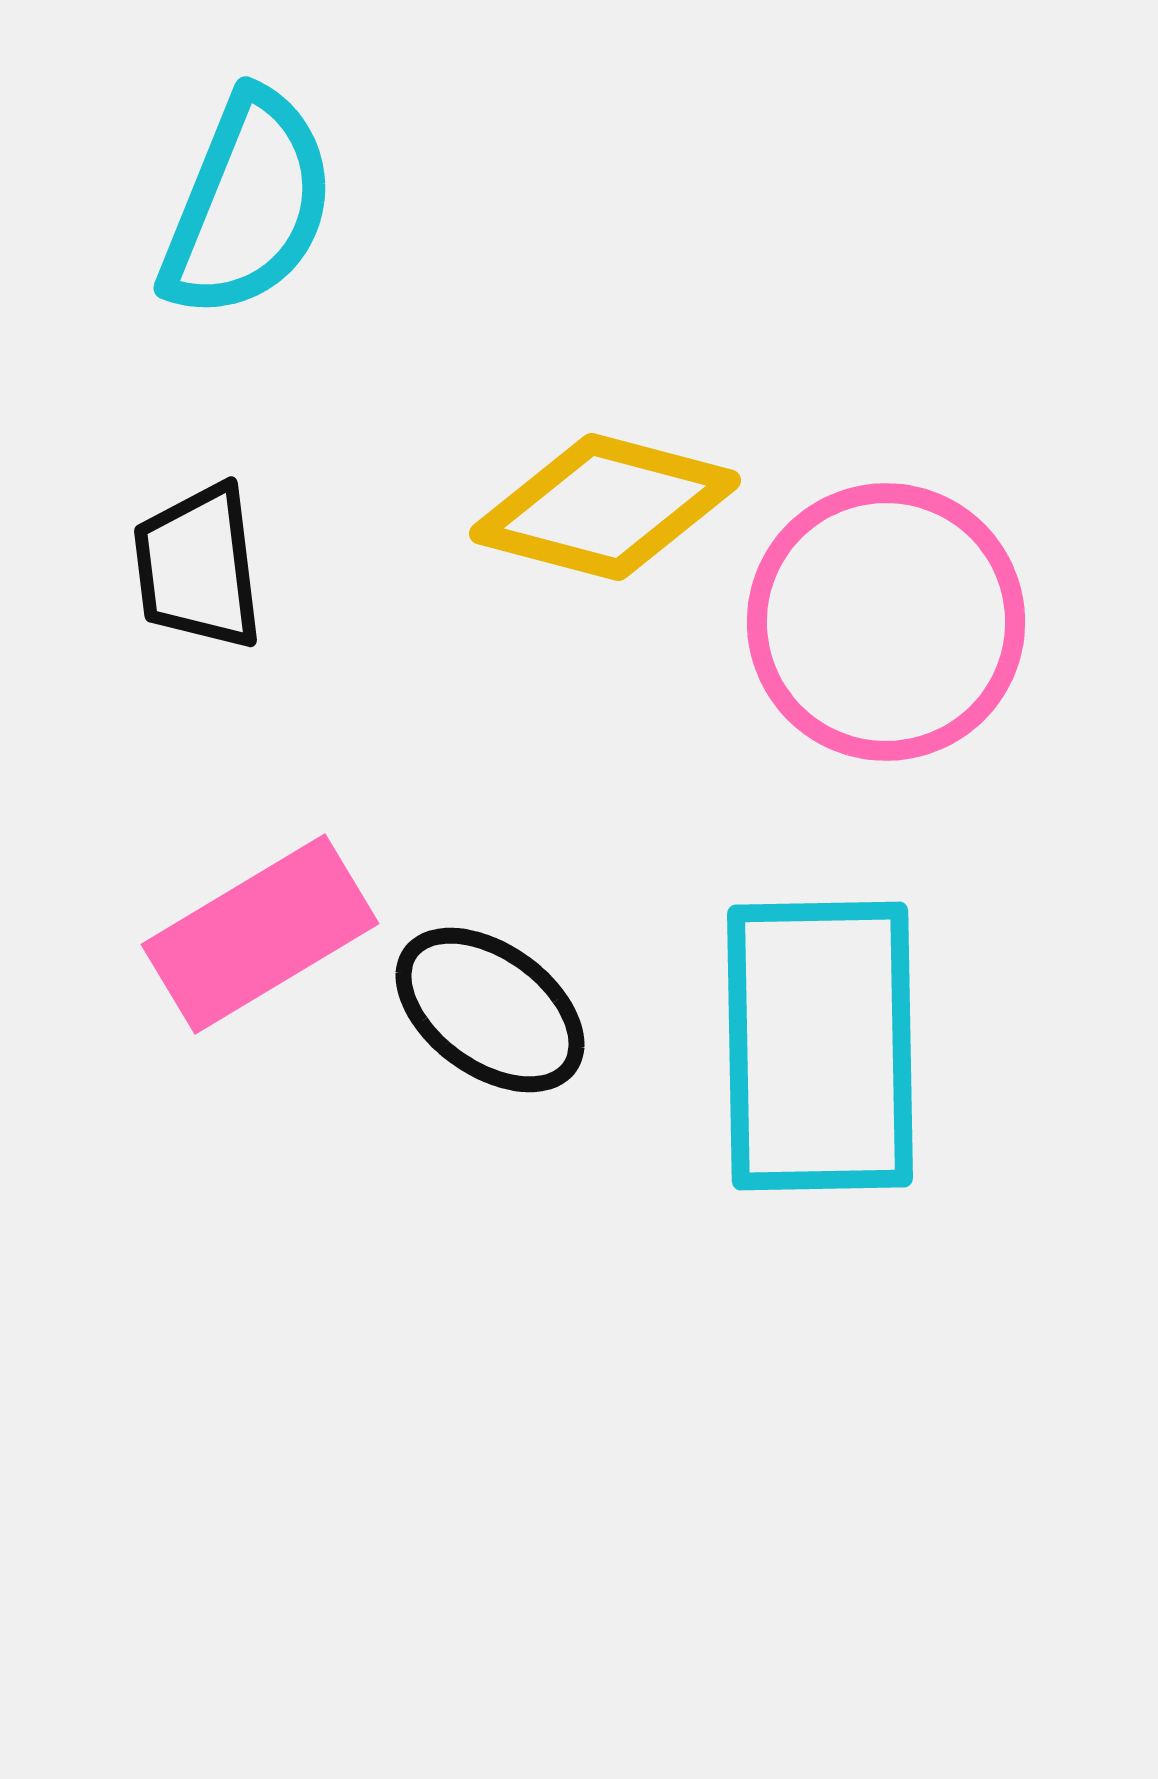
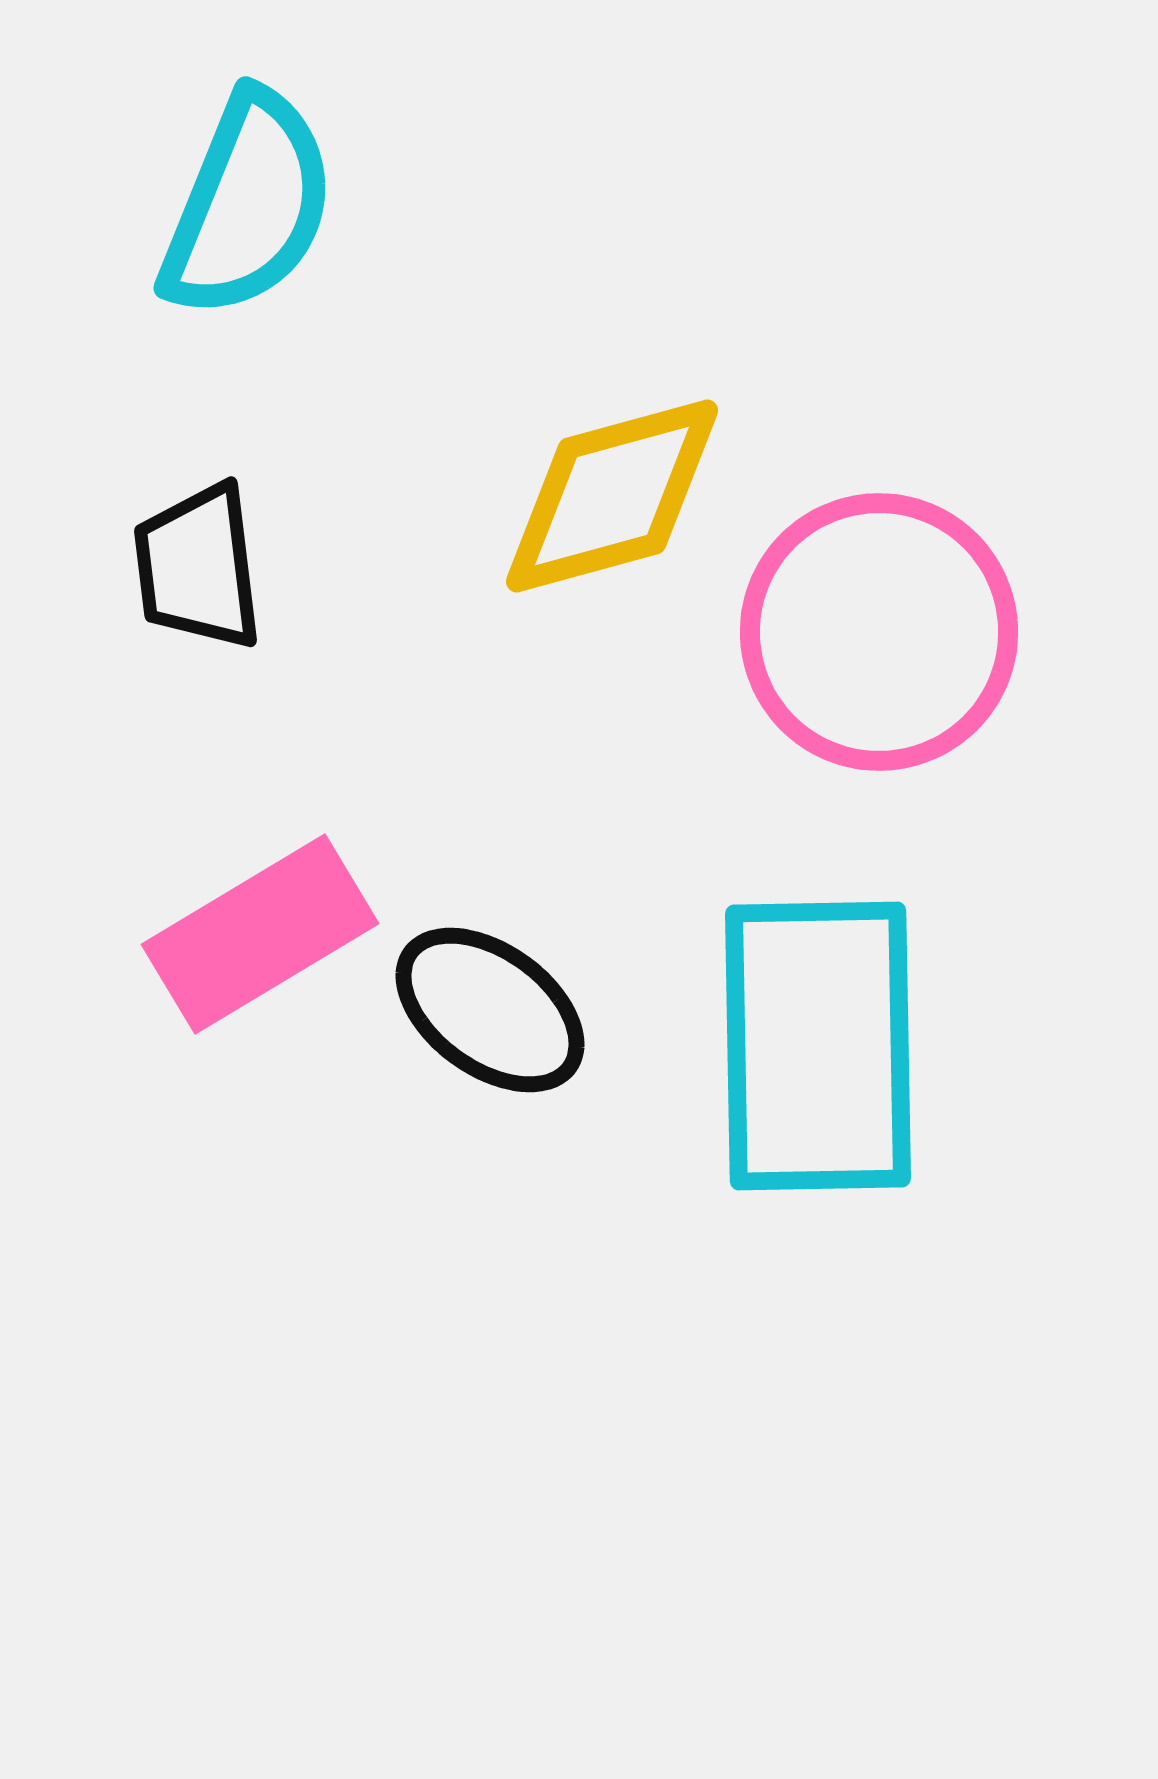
yellow diamond: moved 7 px right, 11 px up; rotated 30 degrees counterclockwise
pink circle: moved 7 px left, 10 px down
cyan rectangle: moved 2 px left
